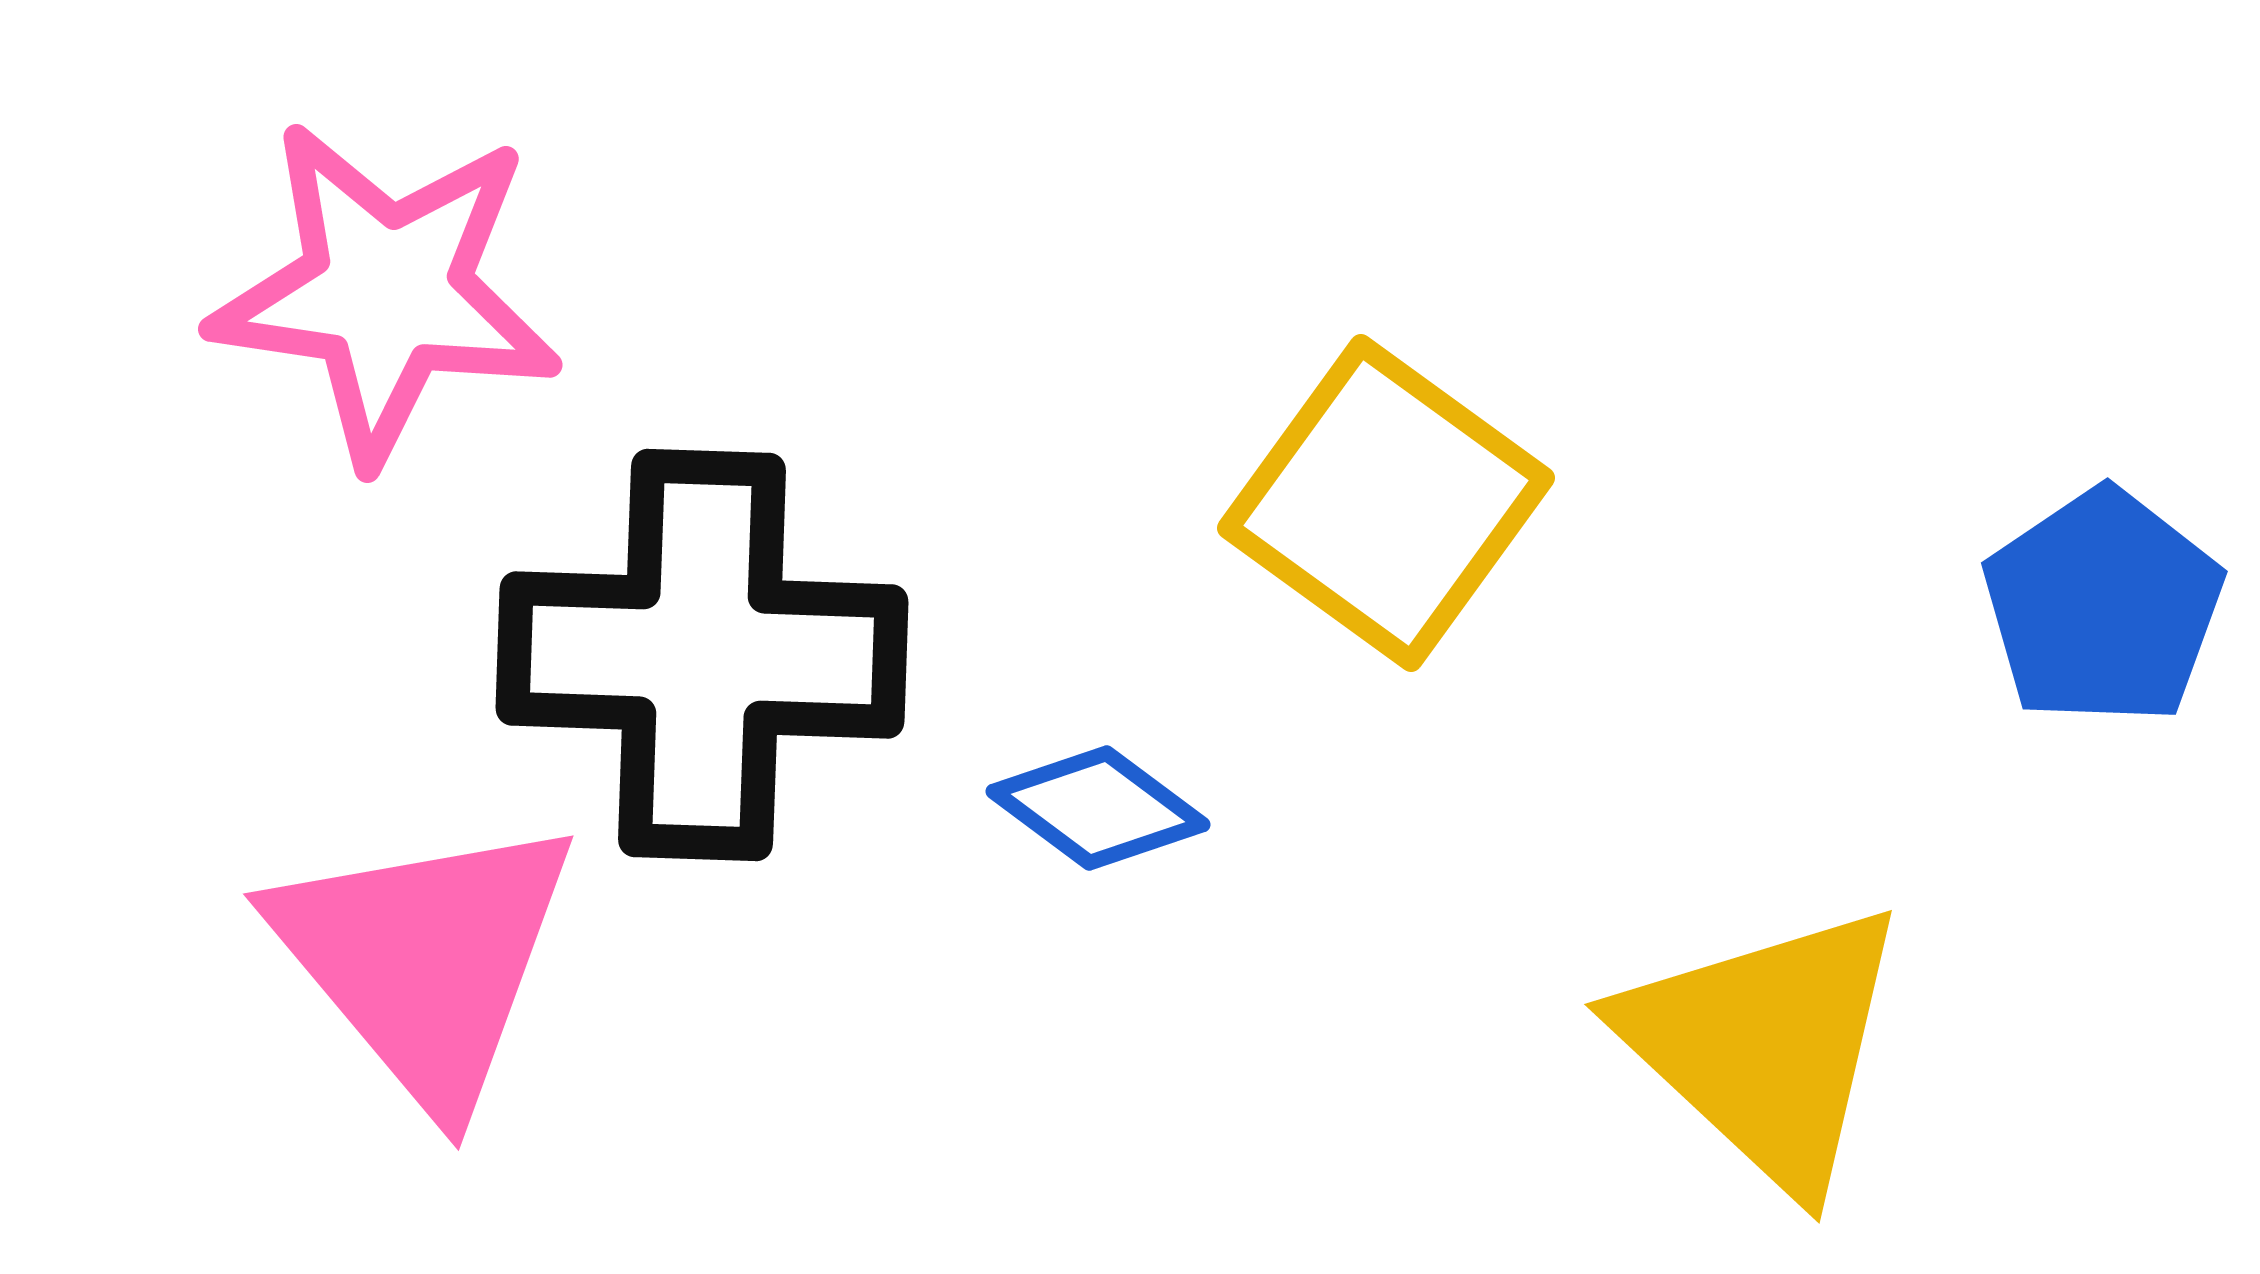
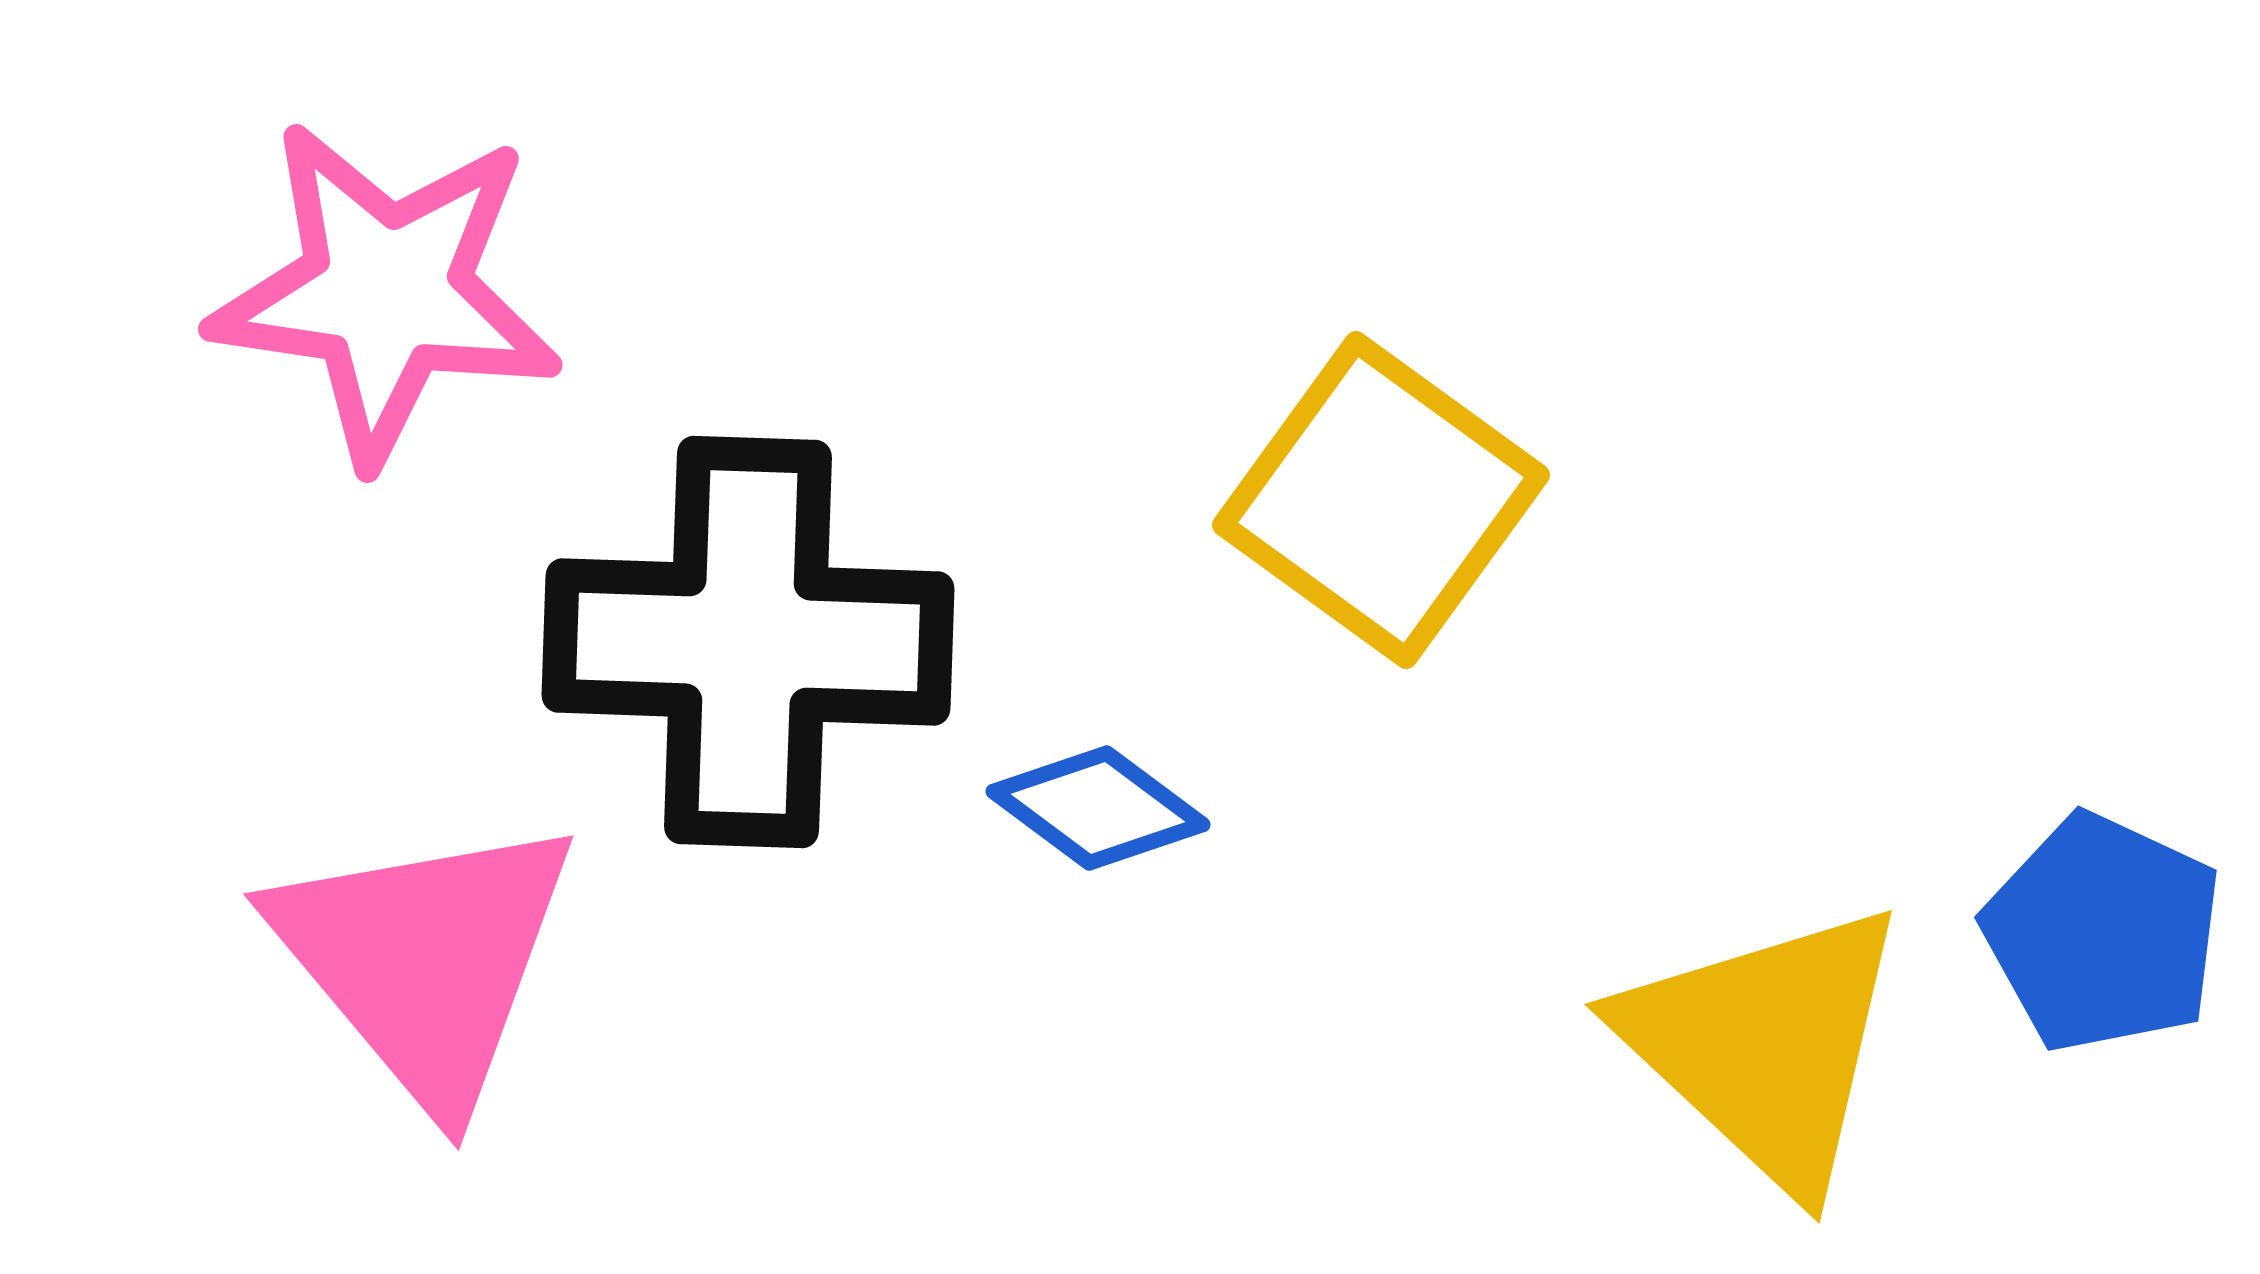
yellow square: moved 5 px left, 3 px up
blue pentagon: moved 326 px down; rotated 13 degrees counterclockwise
black cross: moved 46 px right, 13 px up
